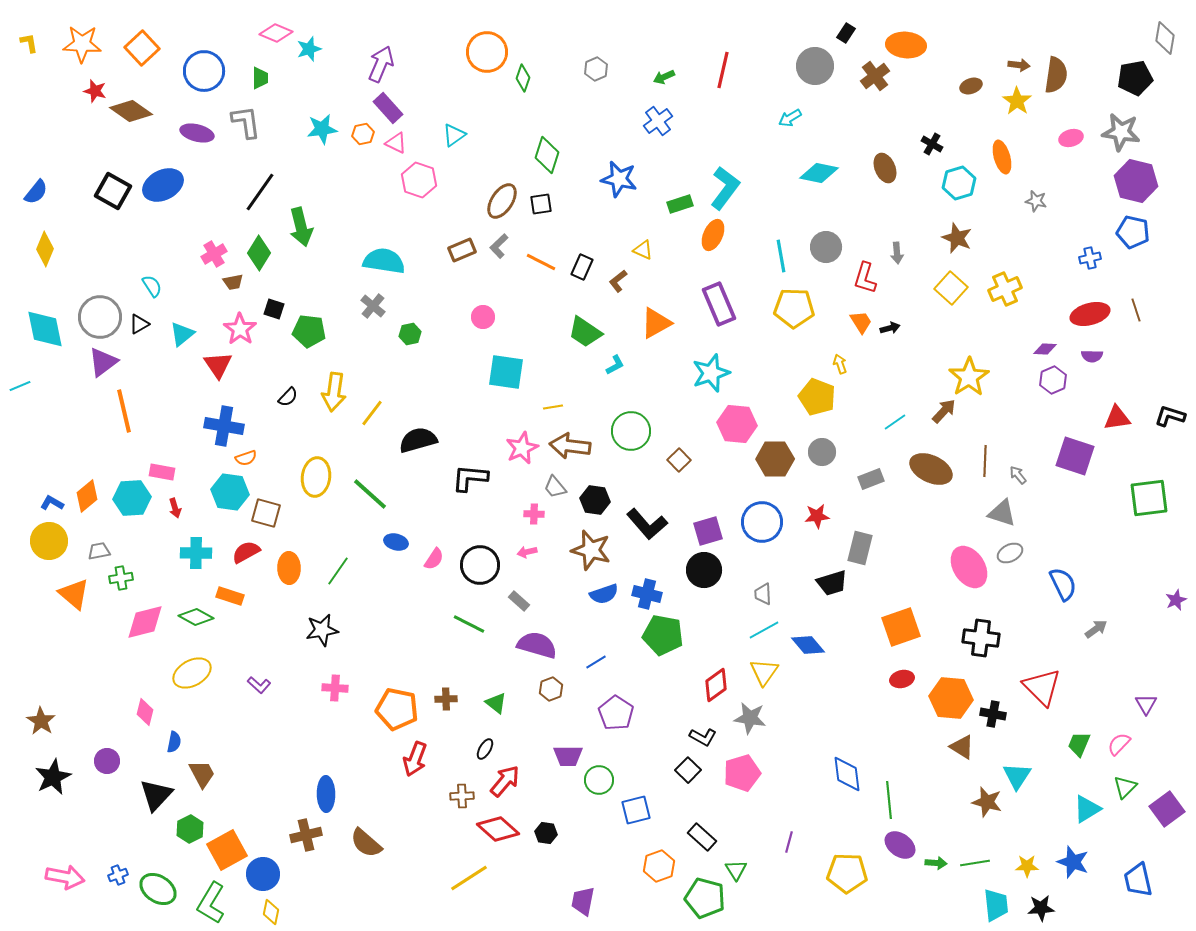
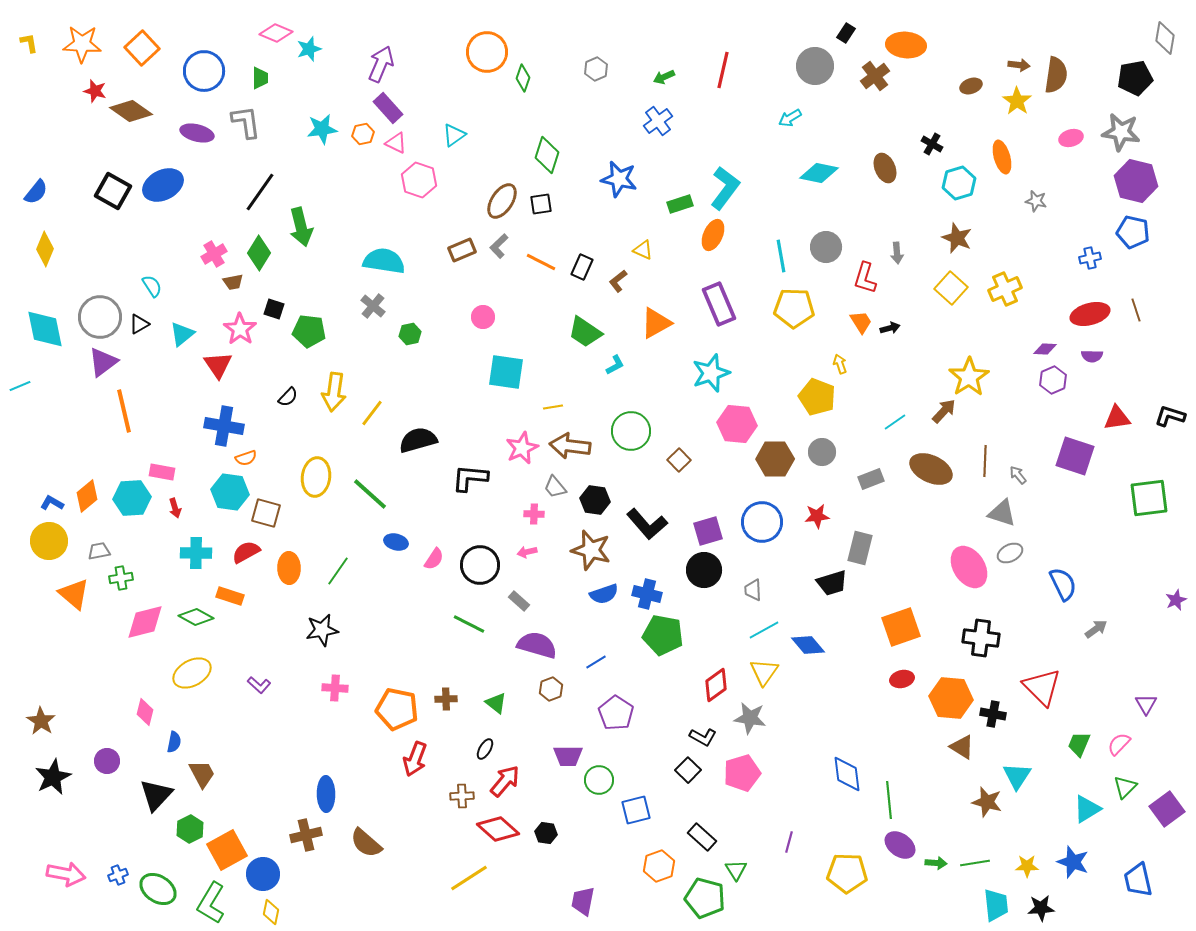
gray trapezoid at (763, 594): moved 10 px left, 4 px up
pink arrow at (65, 877): moved 1 px right, 3 px up
